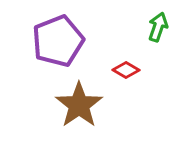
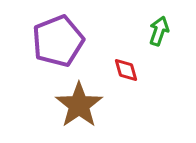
green arrow: moved 1 px right, 4 px down
red diamond: rotated 44 degrees clockwise
